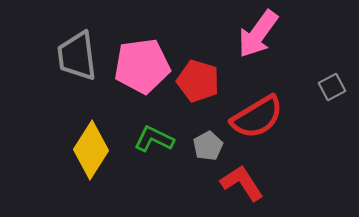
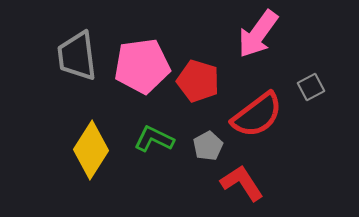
gray square: moved 21 px left
red semicircle: moved 2 px up; rotated 6 degrees counterclockwise
